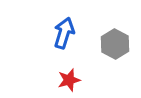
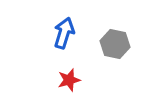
gray hexagon: rotated 16 degrees counterclockwise
